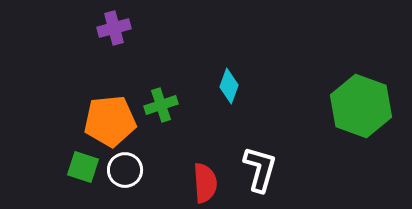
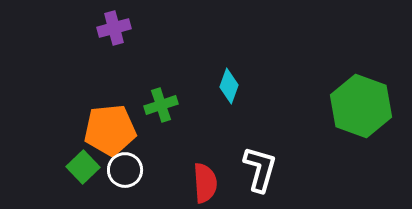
orange pentagon: moved 9 px down
green square: rotated 28 degrees clockwise
